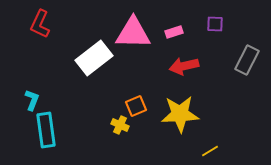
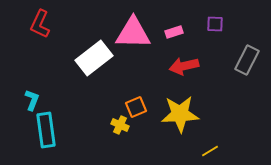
orange square: moved 1 px down
